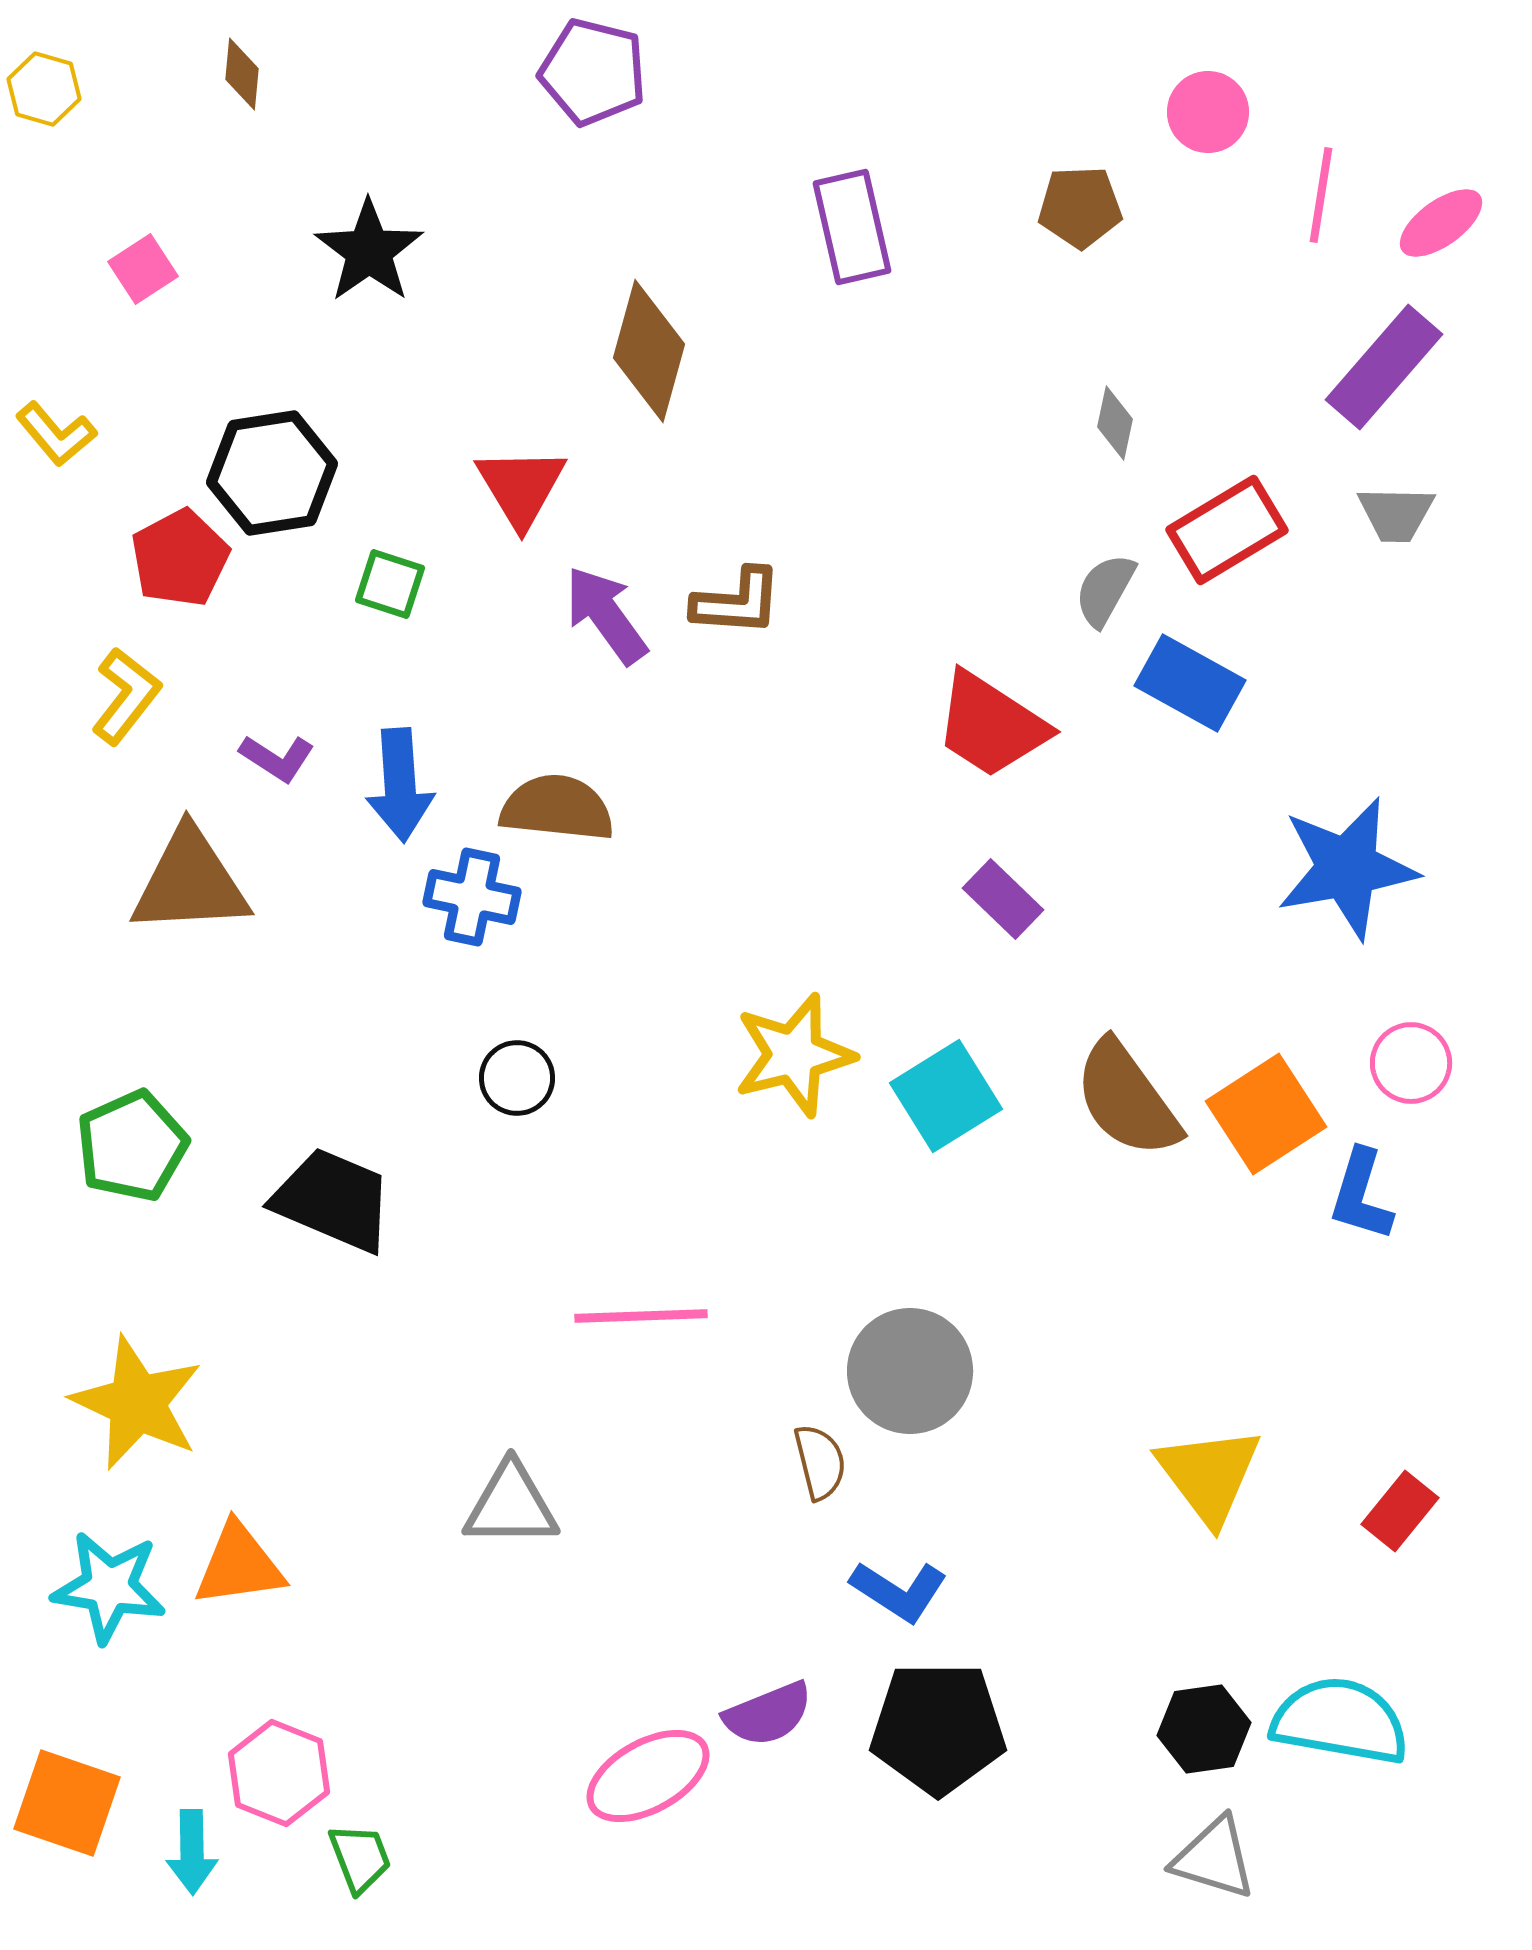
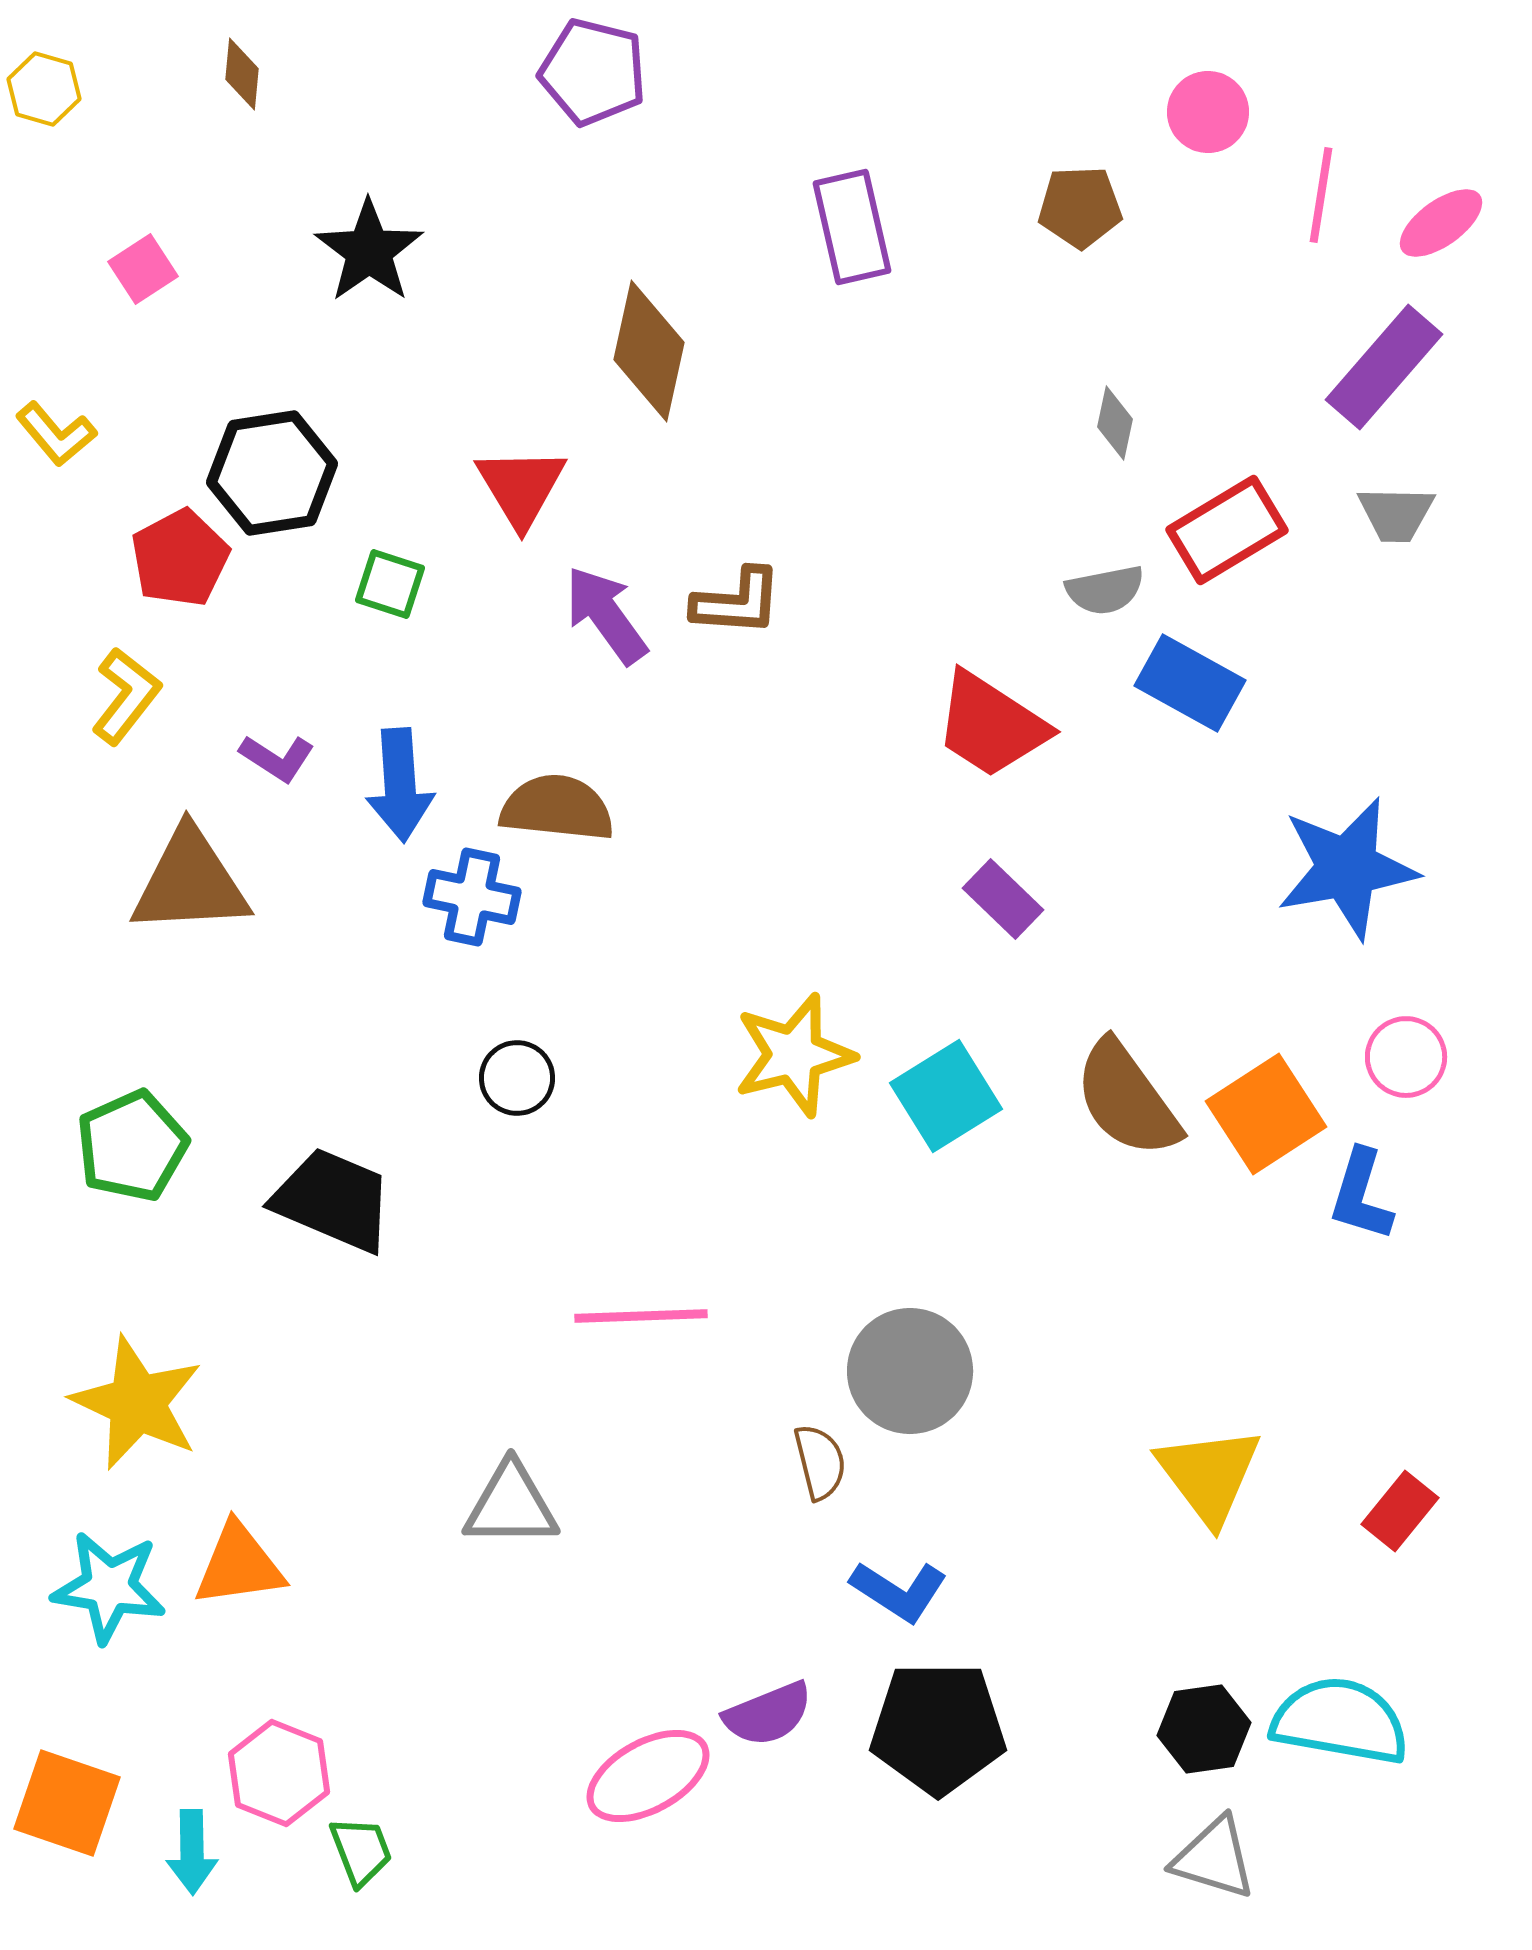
brown diamond at (649, 351): rotated 3 degrees counterclockwise
gray semicircle at (1105, 590): rotated 130 degrees counterclockwise
pink circle at (1411, 1063): moved 5 px left, 6 px up
green trapezoid at (360, 1858): moved 1 px right, 7 px up
